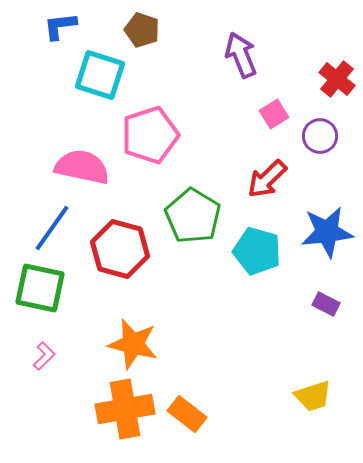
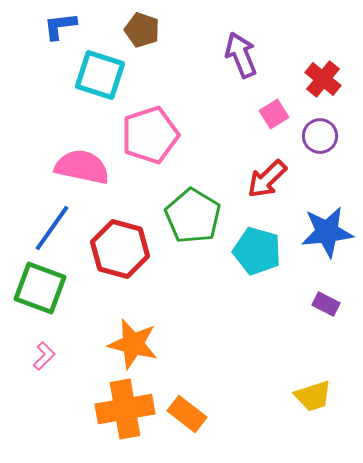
red cross: moved 14 px left
green square: rotated 8 degrees clockwise
